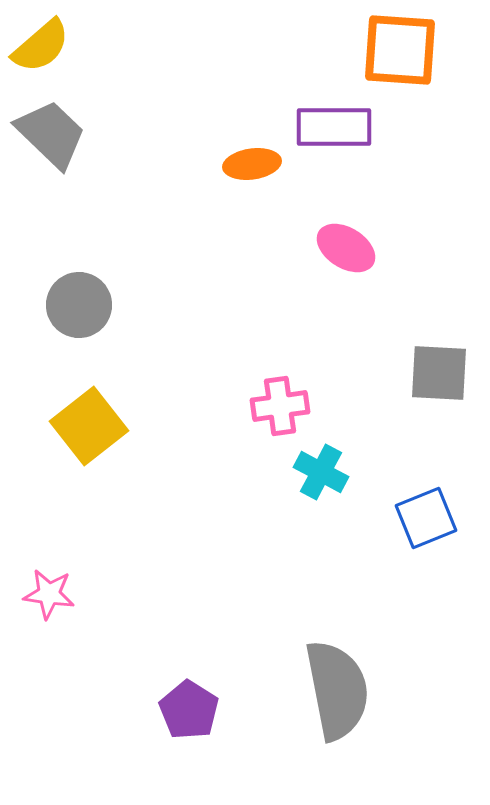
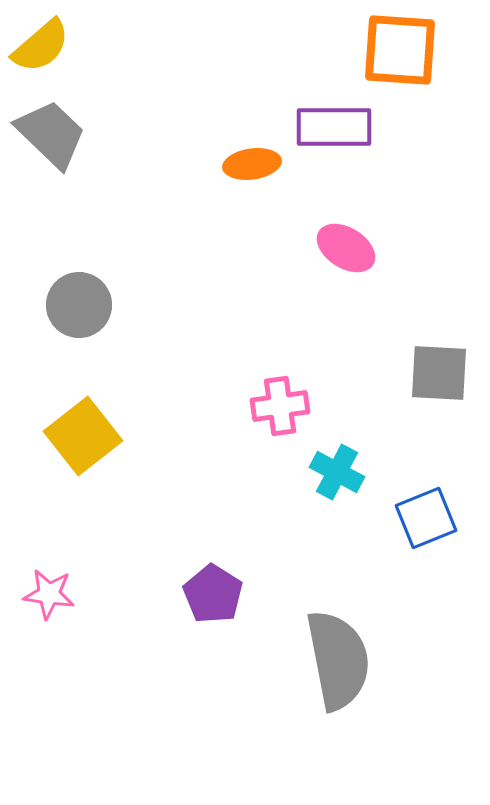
yellow square: moved 6 px left, 10 px down
cyan cross: moved 16 px right
gray semicircle: moved 1 px right, 30 px up
purple pentagon: moved 24 px right, 116 px up
